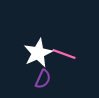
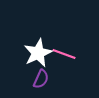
purple semicircle: moved 2 px left
